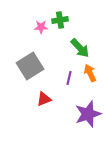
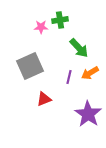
green arrow: moved 1 px left
gray square: rotated 8 degrees clockwise
orange arrow: rotated 96 degrees counterclockwise
purple line: moved 1 px up
purple star: rotated 20 degrees counterclockwise
